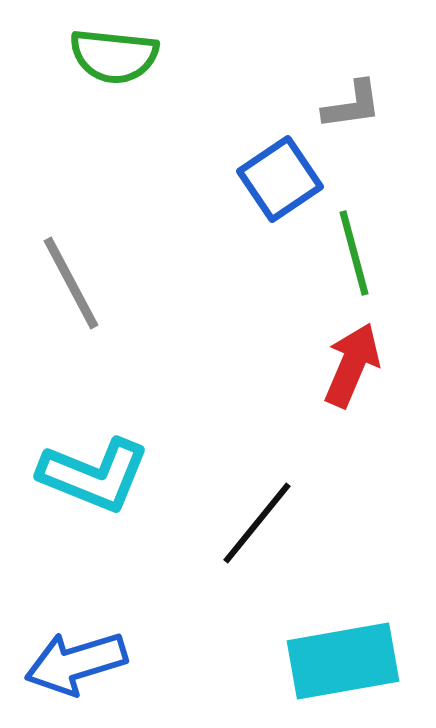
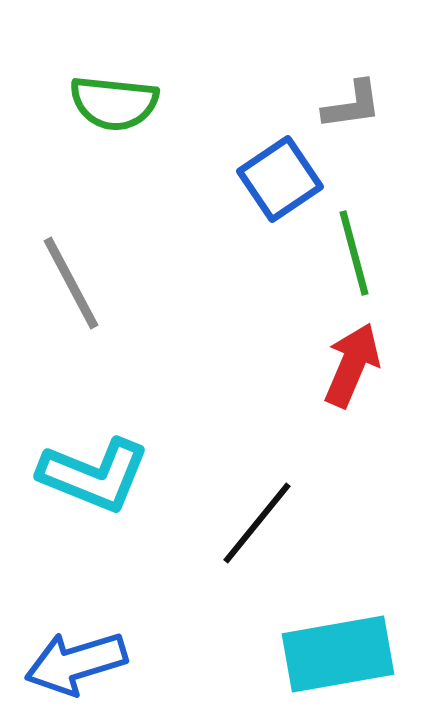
green semicircle: moved 47 px down
cyan rectangle: moved 5 px left, 7 px up
